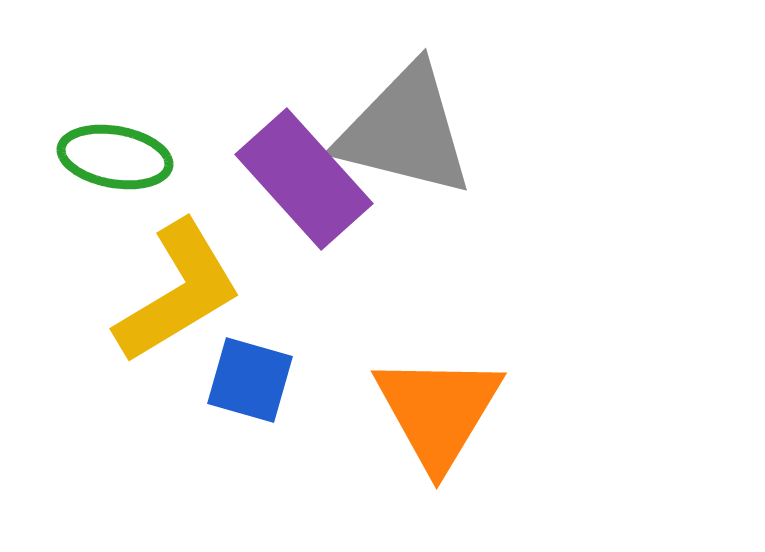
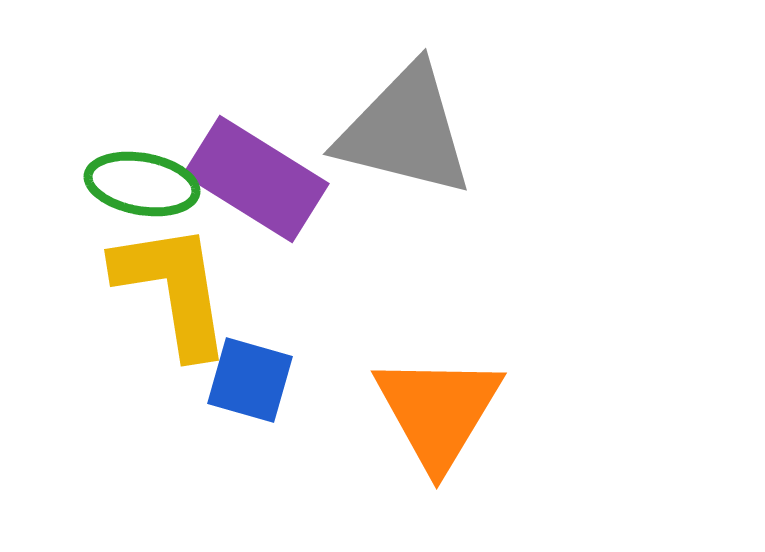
green ellipse: moved 27 px right, 27 px down
purple rectangle: moved 48 px left; rotated 16 degrees counterclockwise
yellow L-shape: moved 5 px left, 3 px up; rotated 68 degrees counterclockwise
